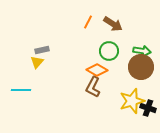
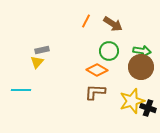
orange line: moved 2 px left, 1 px up
brown L-shape: moved 2 px right, 5 px down; rotated 65 degrees clockwise
